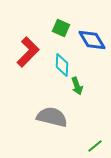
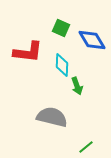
red L-shape: rotated 52 degrees clockwise
green line: moved 9 px left, 1 px down
